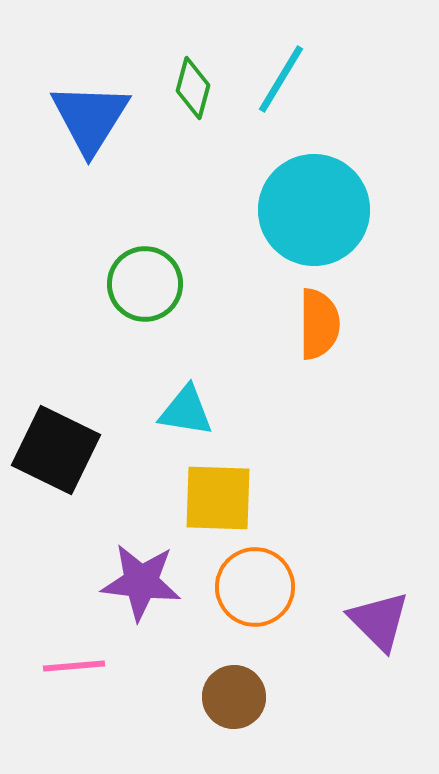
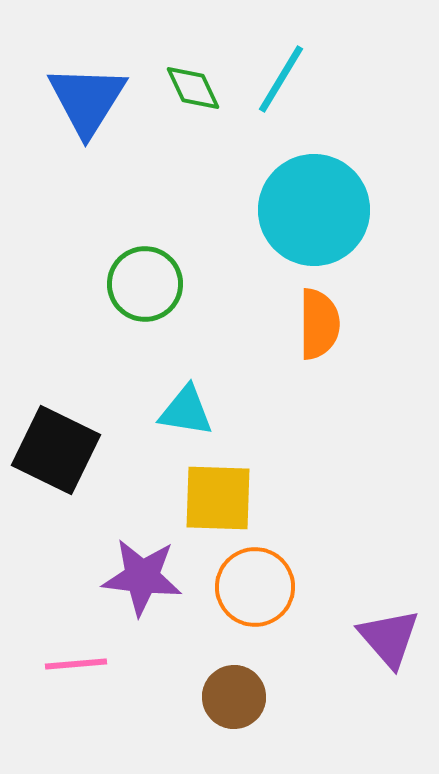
green diamond: rotated 40 degrees counterclockwise
blue triangle: moved 3 px left, 18 px up
purple star: moved 1 px right, 5 px up
purple triangle: moved 10 px right, 17 px down; rotated 4 degrees clockwise
pink line: moved 2 px right, 2 px up
